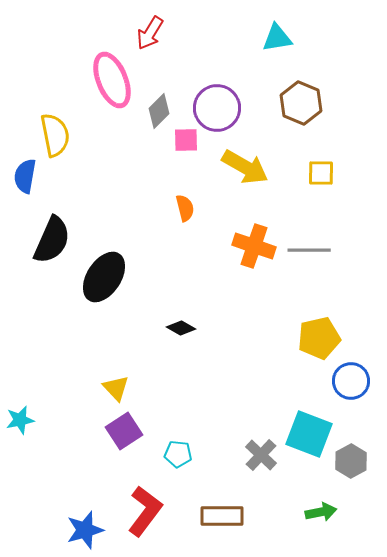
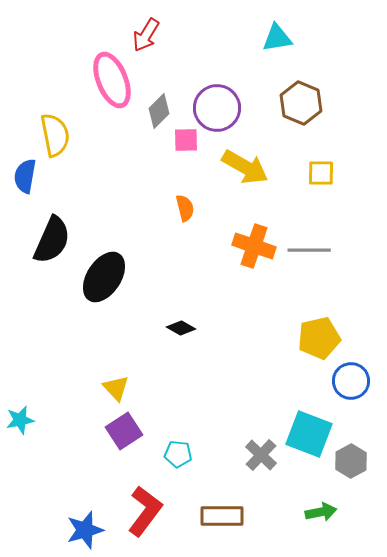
red arrow: moved 4 px left, 2 px down
